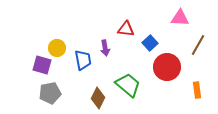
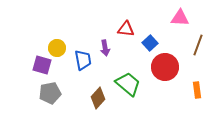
brown line: rotated 10 degrees counterclockwise
red circle: moved 2 px left
green trapezoid: moved 1 px up
brown diamond: rotated 15 degrees clockwise
